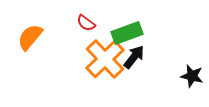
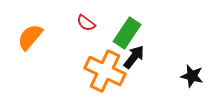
green rectangle: rotated 36 degrees counterclockwise
orange cross: moved 12 px down; rotated 21 degrees counterclockwise
